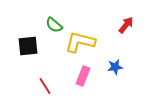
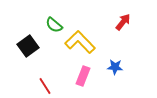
red arrow: moved 3 px left, 3 px up
yellow L-shape: rotated 32 degrees clockwise
black square: rotated 30 degrees counterclockwise
blue star: rotated 14 degrees clockwise
